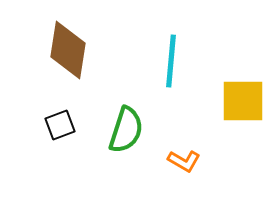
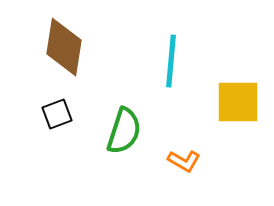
brown diamond: moved 4 px left, 3 px up
yellow square: moved 5 px left, 1 px down
black square: moved 3 px left, 11 px up
green semicircle: moved 2 px left, 1 px down
